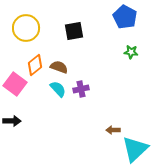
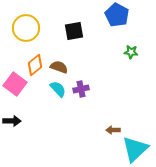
blue pentagon: moved 8 px left, 2 px up
